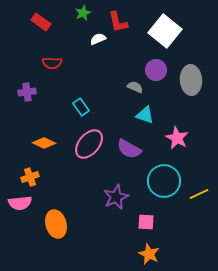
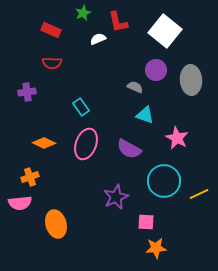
red rectangle: moved 10 px right, 8 px down; rotated 12 degrees counterclockwise
pink ellipse: moved 3 px left; rotated 20 degrees counterclockwise
orange star: moved 7 px right, 6 px up; rotated 30 degrees counterclockwise
